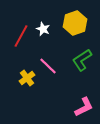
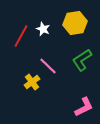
yellow hexagon: rotated 10 degrees clockwise
yellow cross: moved 5 px right, 4 px down
